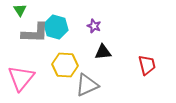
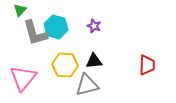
green triangle: rotated 16 degrees clockwise
gray L-shape: rotated 72 degrees clockwise
black triangle: moved 9 px left, 9 px down
red trapezoid: rotated 15 degrees clockwise
pink triangle: moved 2 px right
gray triangle: rotated 10 degrees clockwise
